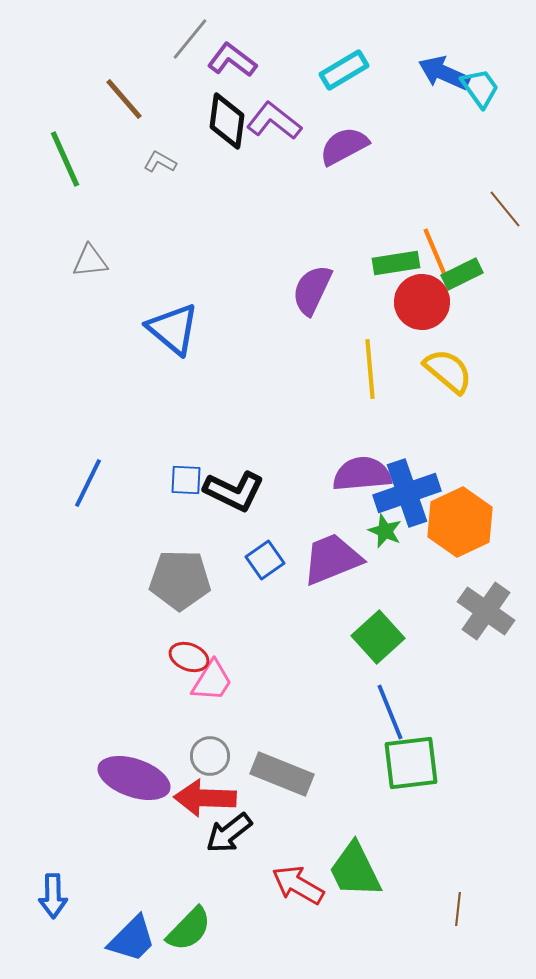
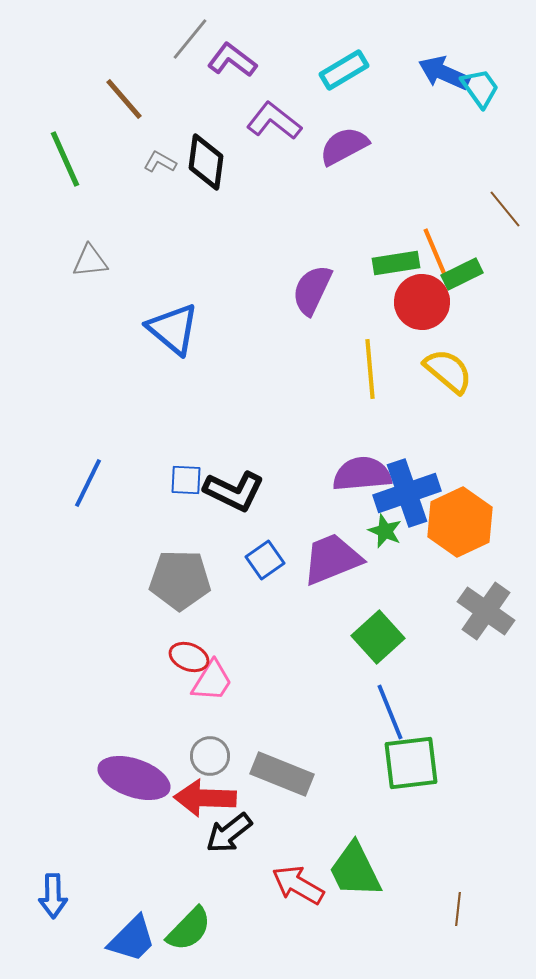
black diamond at (227, 121): moved 21 px left, 41 px down
